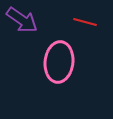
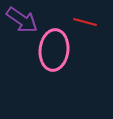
pink ellipse: moved 5 px left, 12 px up
